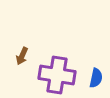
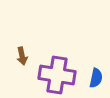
brown arrow: rotated 36 degrees counterclockwise
